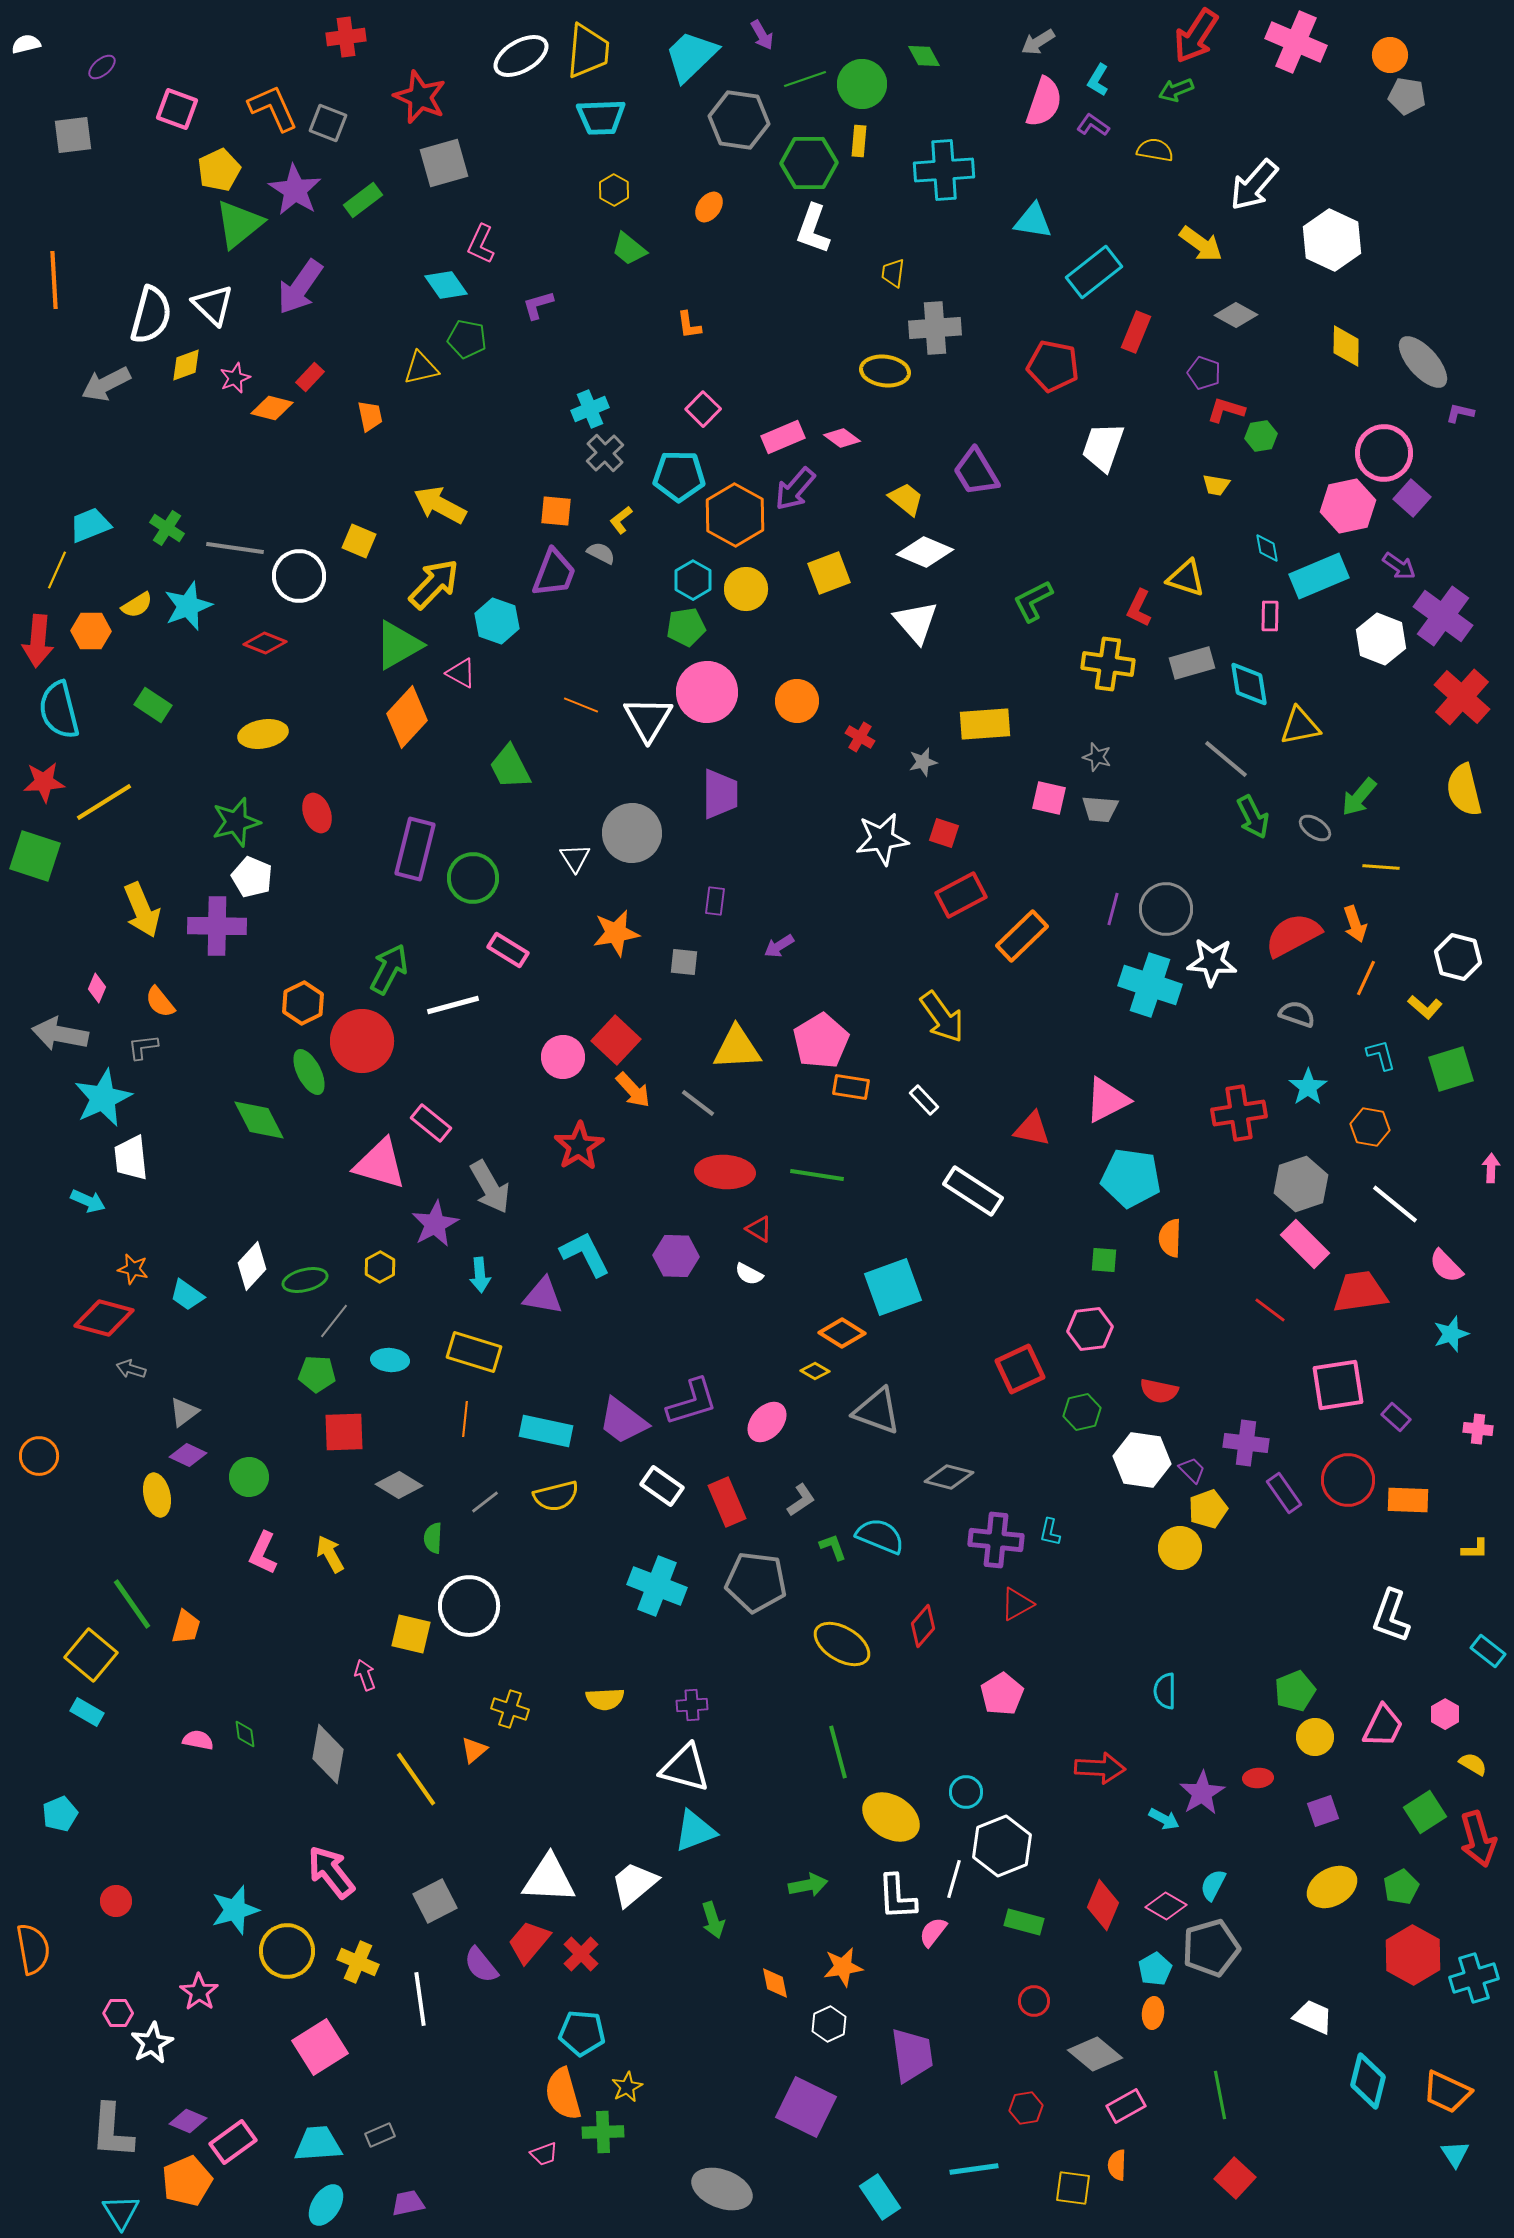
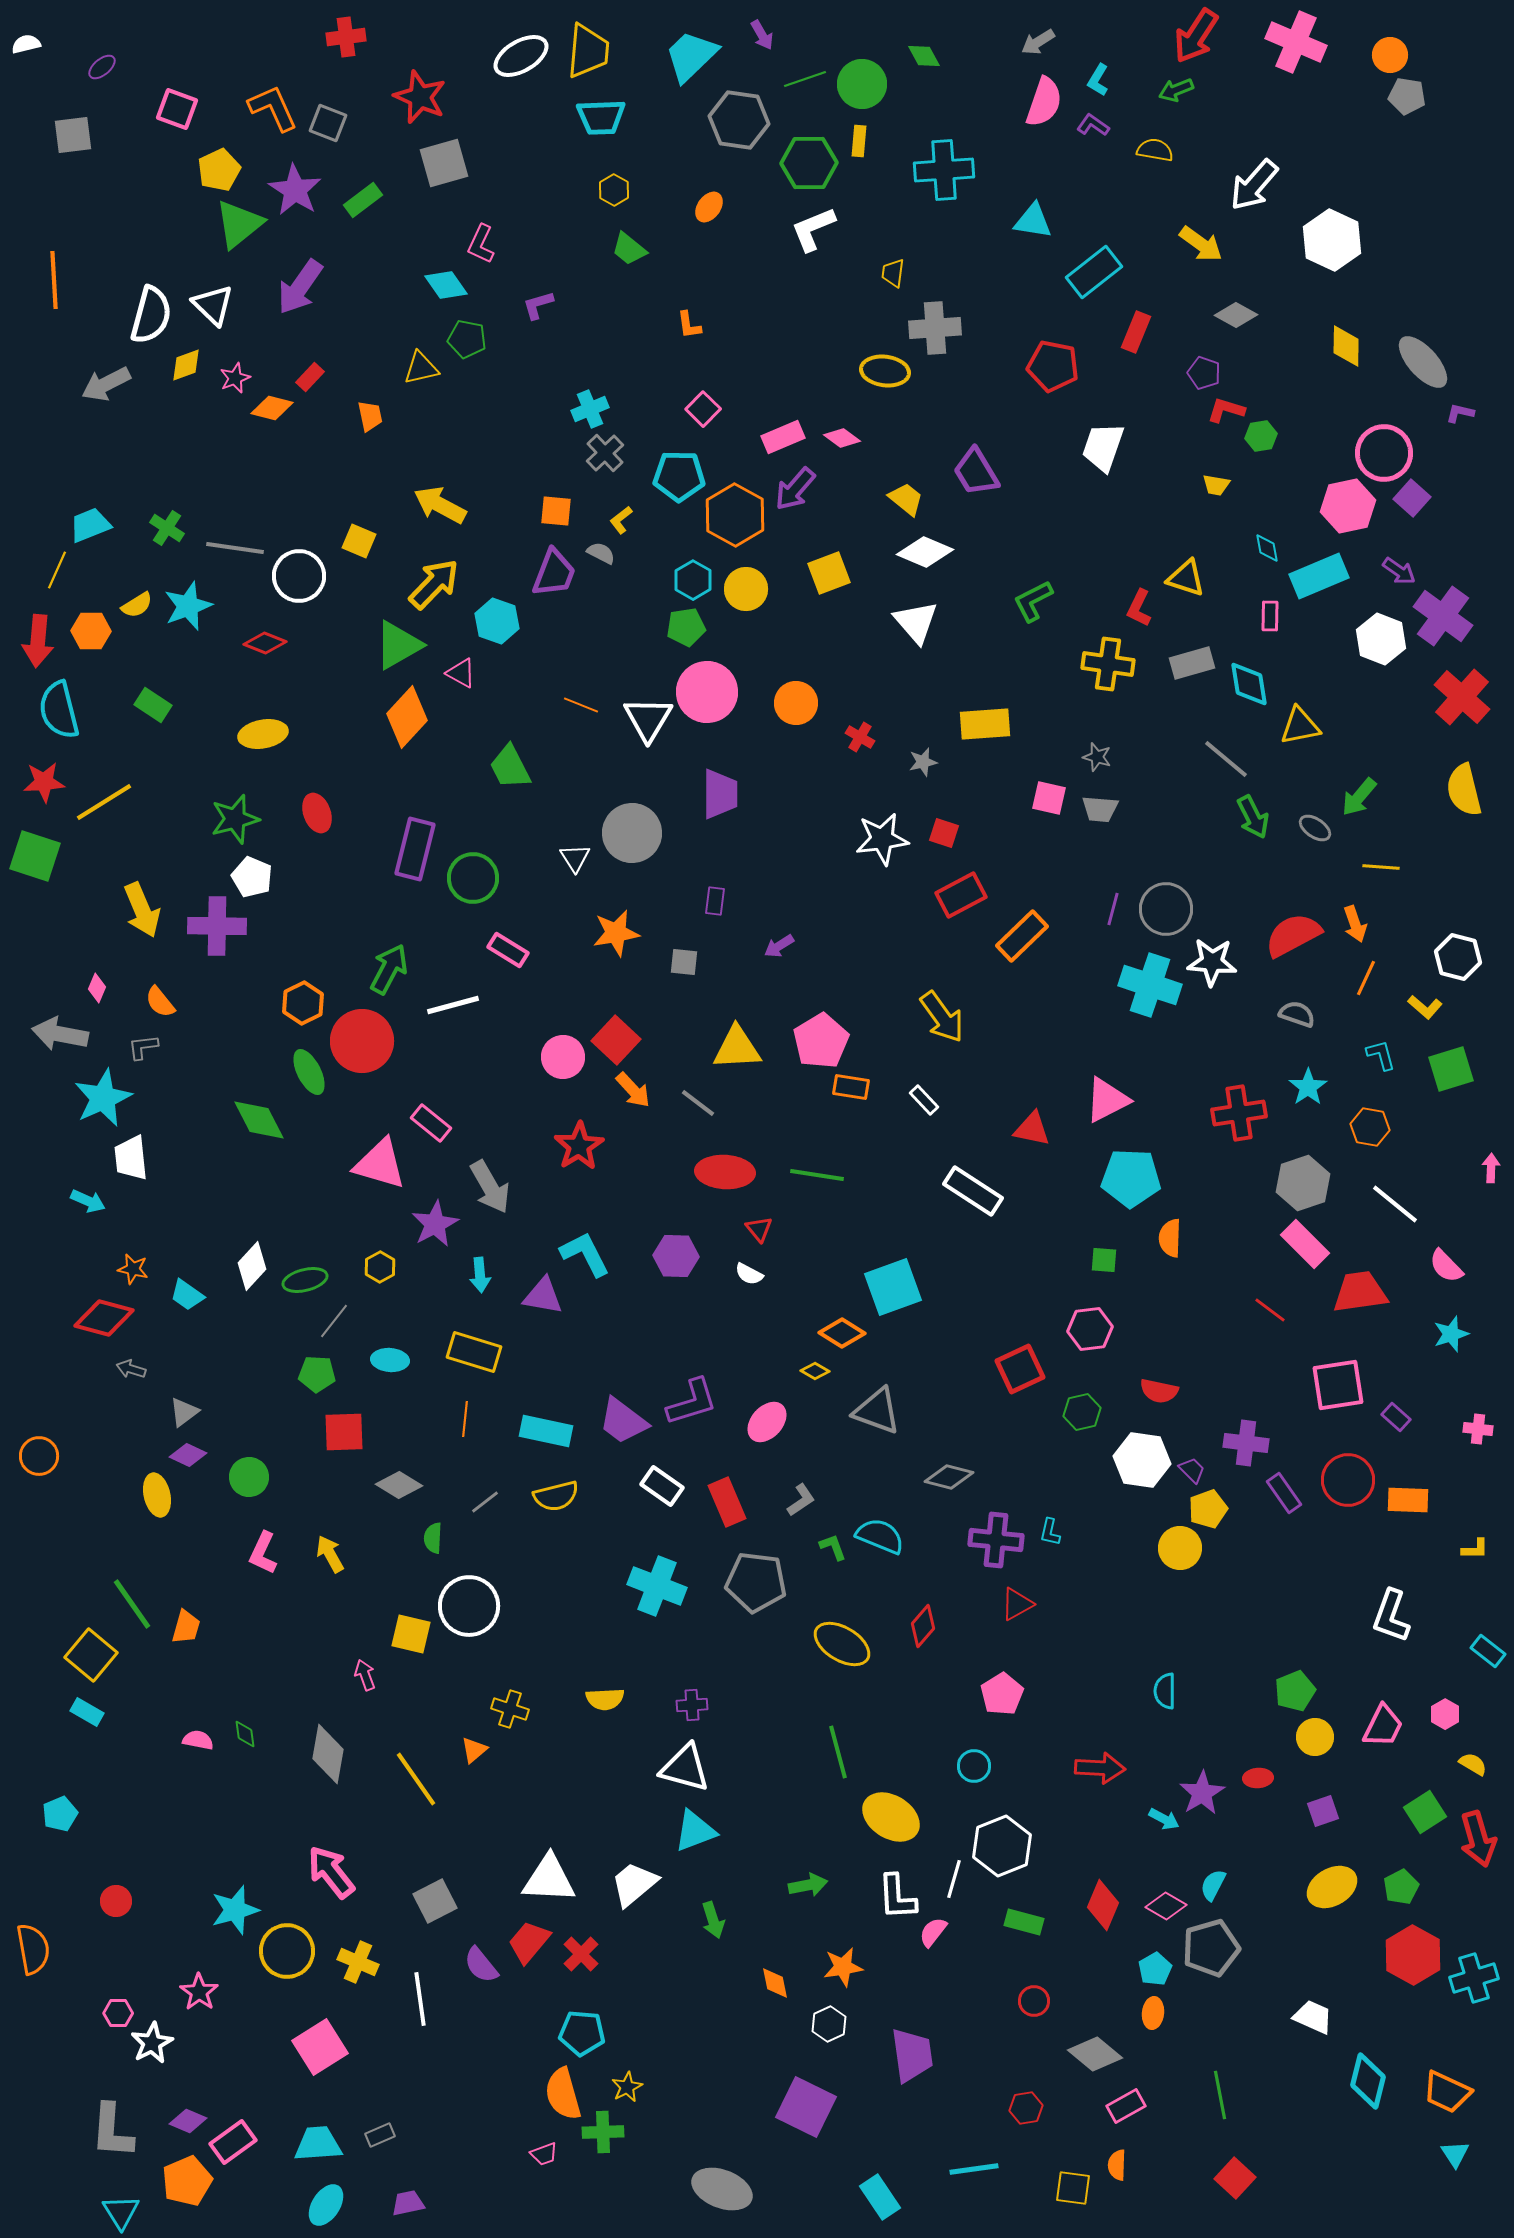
white L-shape at (813, 229): rotated 48 degrees clockwise
purple arrow at (1399, 566): moved 5 px down
orange circle at (797, 701): moved 1 px left, 2 px down
green star at (236, 822): moved 1 px left, 3 px up
cyan pentagon at (1131, 1178): rotated 6 degrees counterclockwise
gray hexagon at (1301, 1184): moved 2 px right, 1 px up
red triangle at (759, 1229): rotated 20 degrees clockwise
cyan circle at (966, 1792): moved 8 px right, 26 px up
